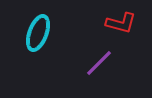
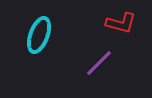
cyan ellipse: moved 1 px right, 2 px down
